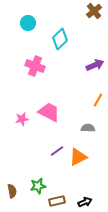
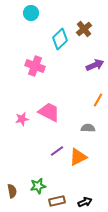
brown cross: moved 10 px left, 18 px down
cyan circle: moved 3 px right, 10 px up
